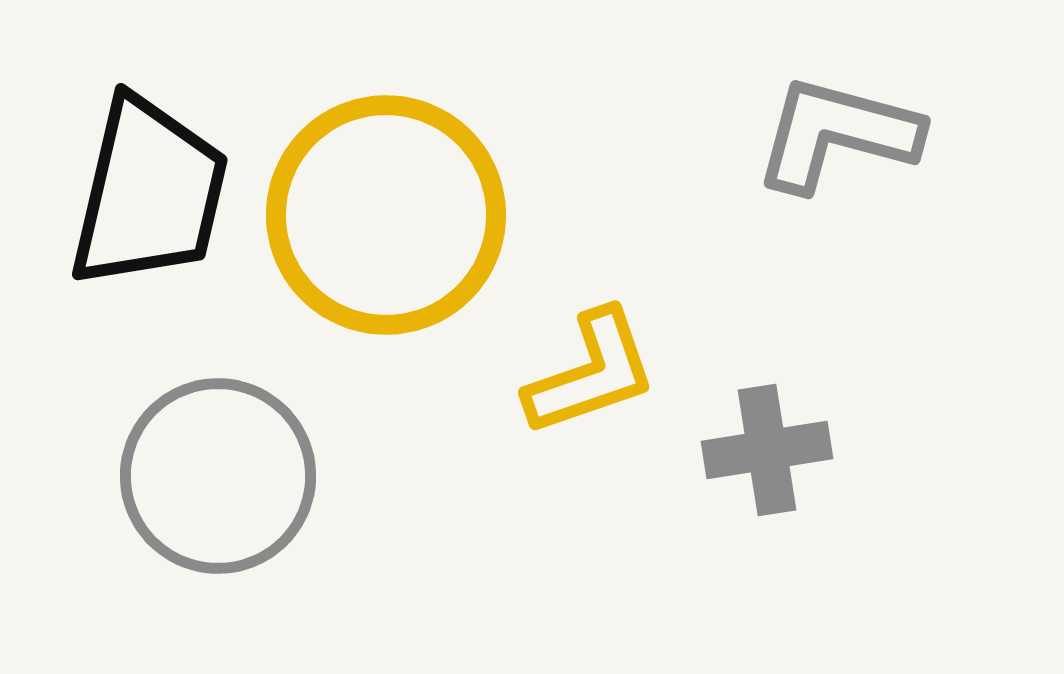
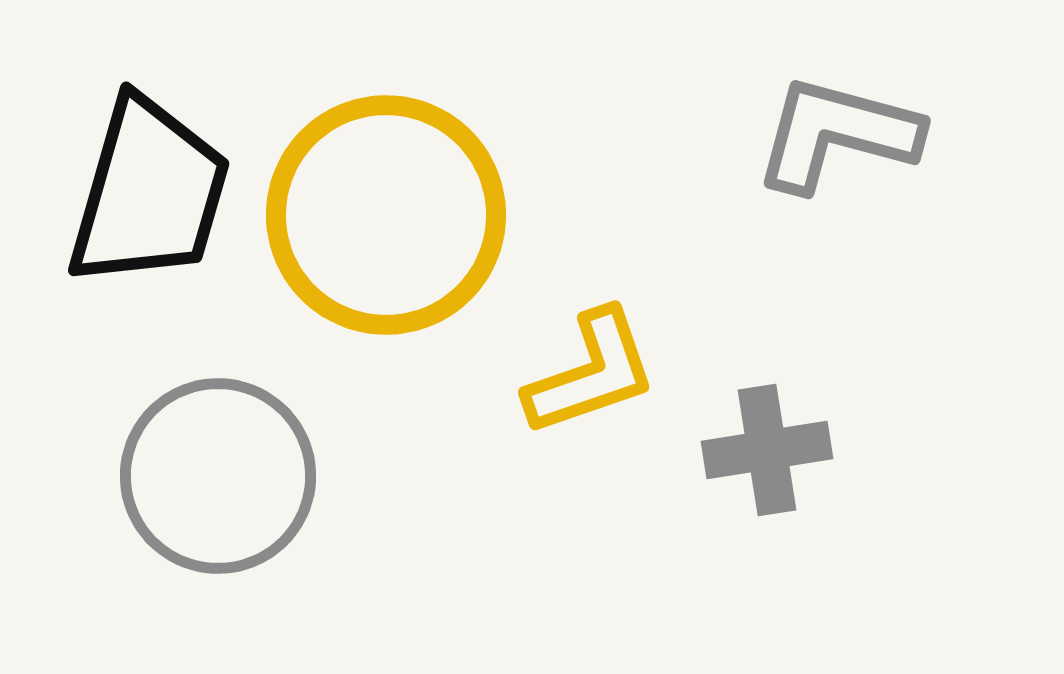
black trapezoid: rotated 3 degrees clockwise
